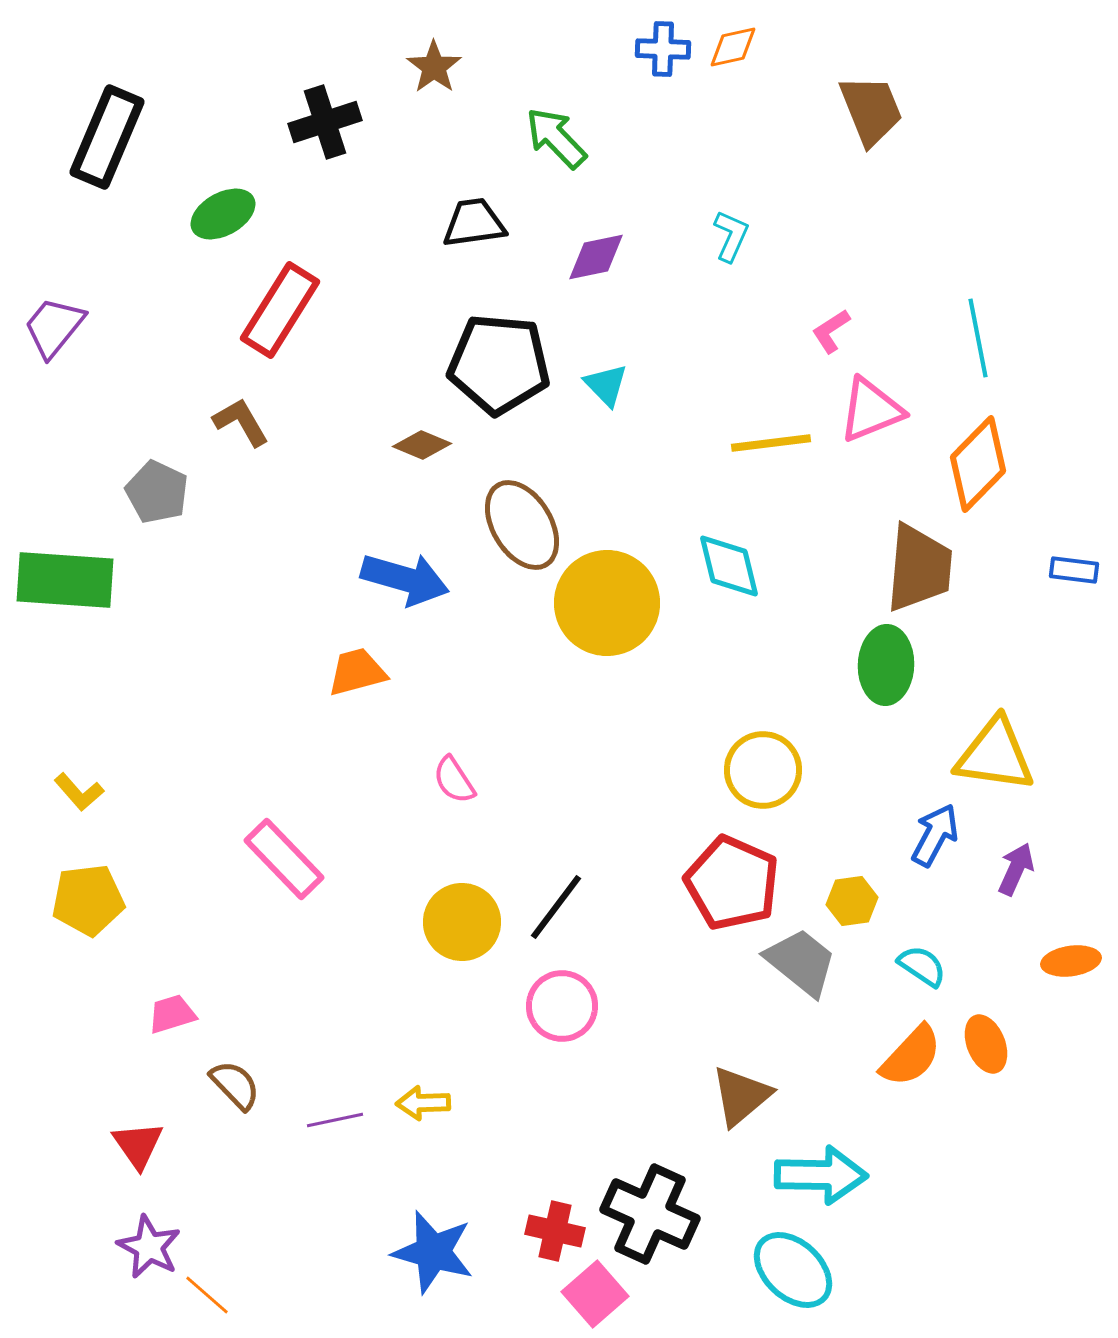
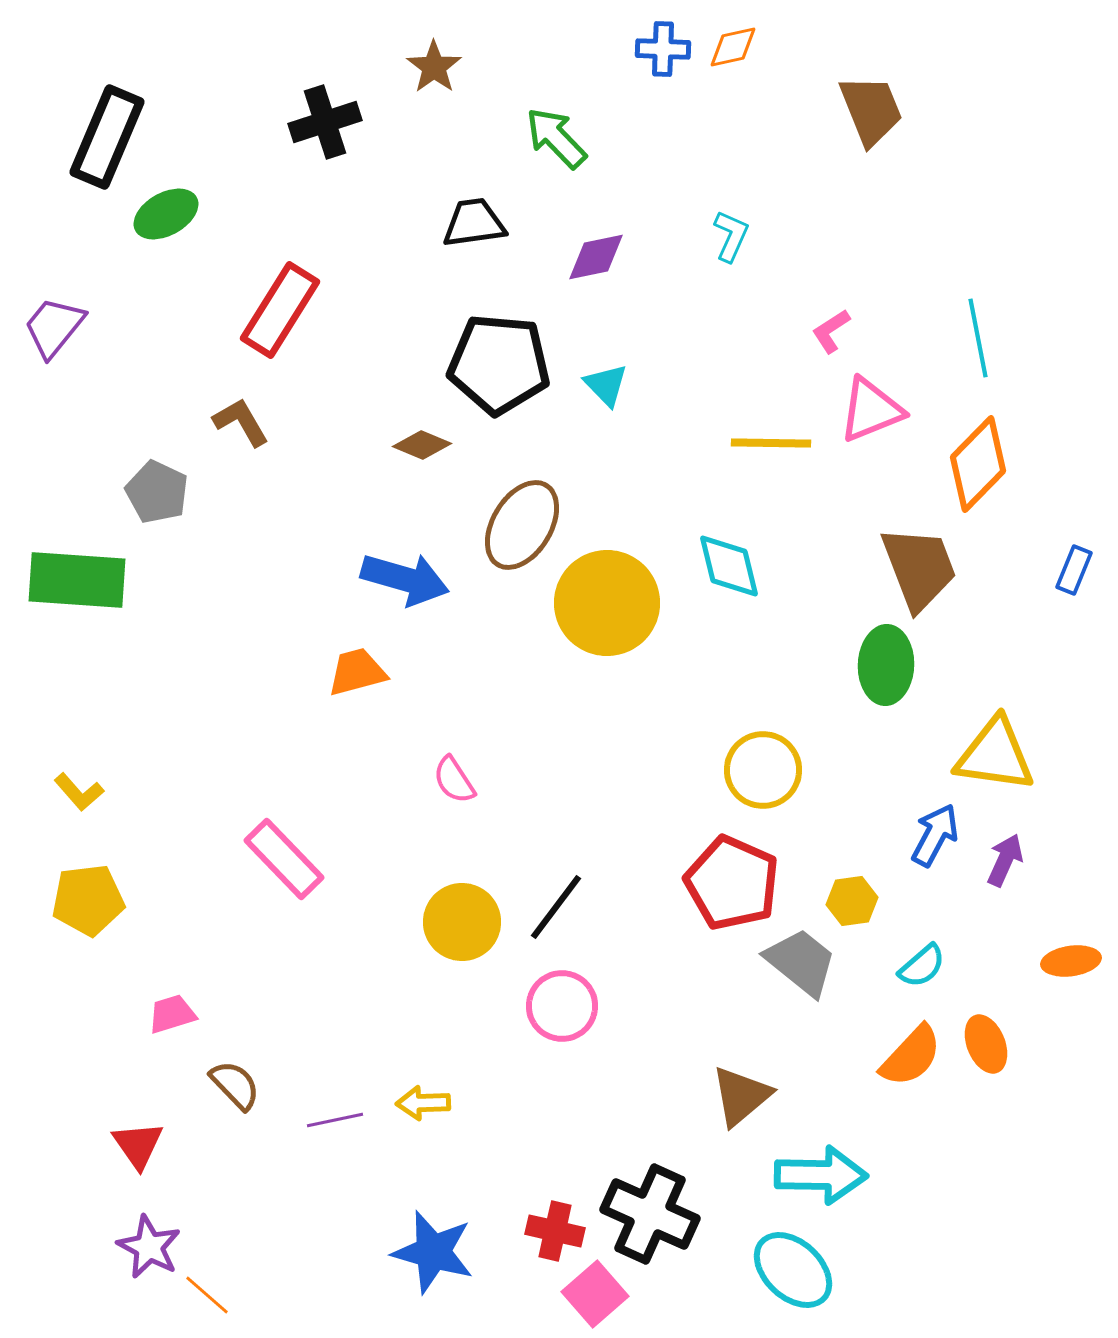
green ellipse at (223, 214): moved 57 px left
yellow line at (771, 443): rotated 8 degrees clockwise
brown ellipse at (522, 525): rotated 62 degrees clockwise
brown trapezoid at (919, 568): rotated 26 degrees counterclockwise
blue rectangle at (1074, 570): rotated 75 degrees counterclockwise
green rectangle at (65, 580): moved 12 px right
purple arrow at (1016, 869): moved 11 px left, 9 px up
cyan semicircle at (922, 966): rotated 105 degrees clockwise
